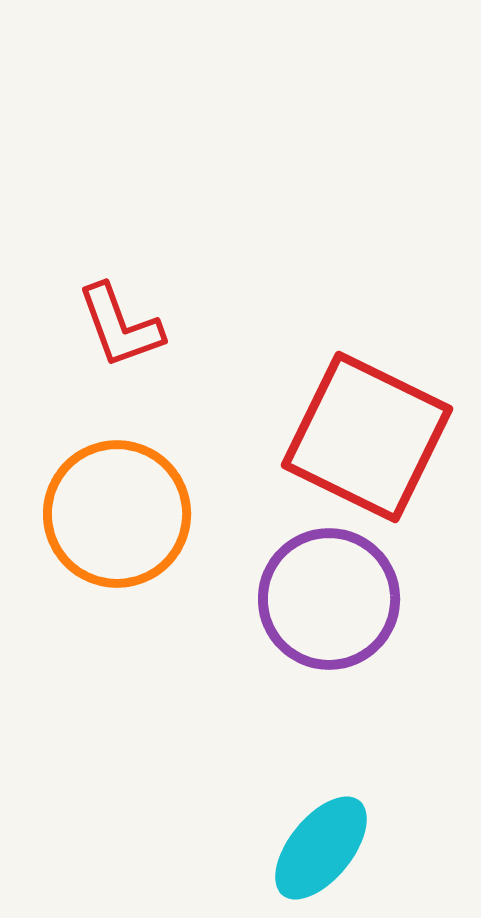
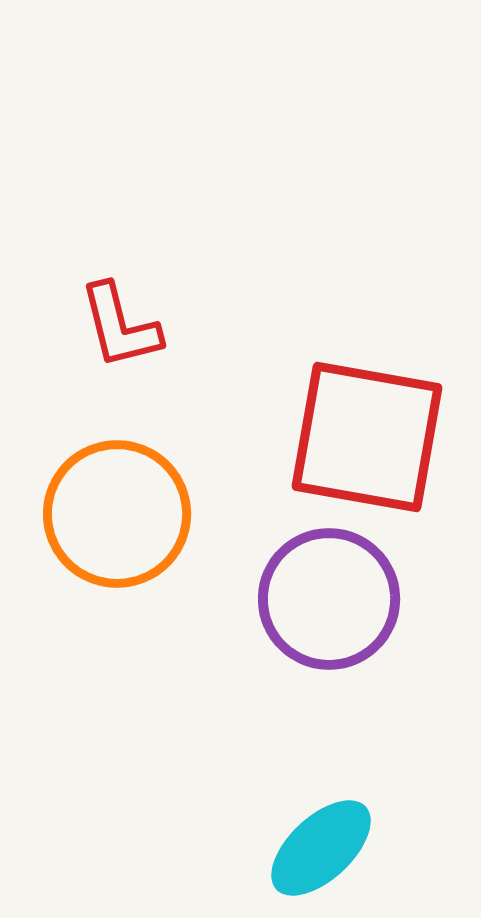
red L-shape: rotated 6 degrees clockwise
red square: rotated 16 degrees counterclockwise
cyan ellipse: rotated 8 degrees clockwise
